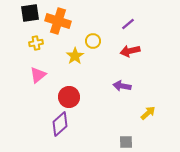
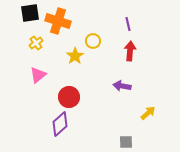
purple line: rotated 64 degrees counterclockwise
yellow cross: rotated 24 degrees counterclockwise
red arrow: rotated 108 degrees clockwise
